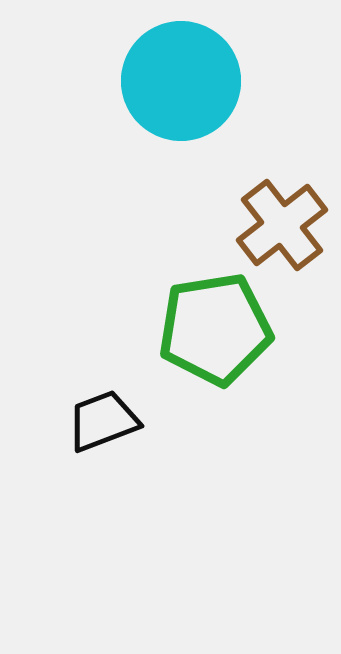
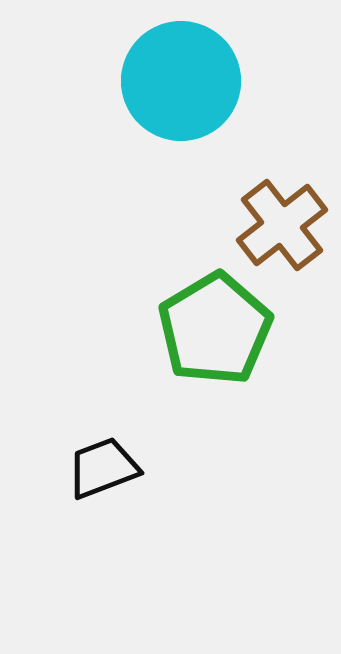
green pentagon: rotated 22 degrees counterclockwise
black trapezoid: moved 47 px down
